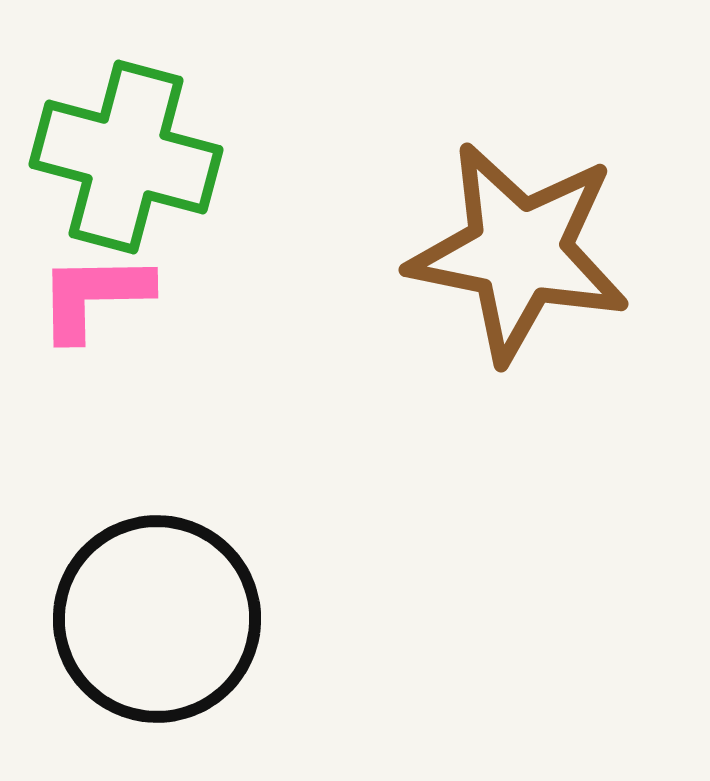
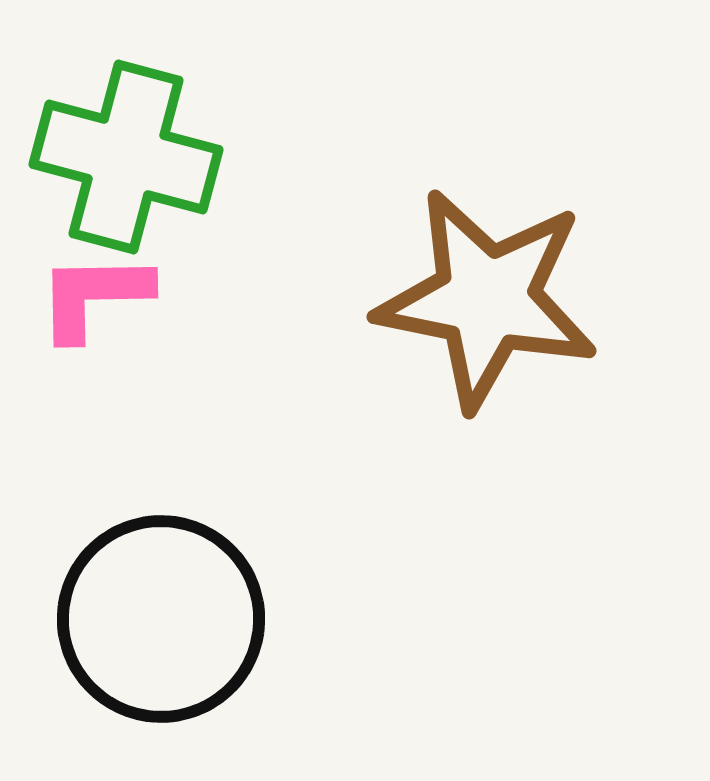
brown star: moved 32 px left, 47 px down
black circle: moved 4 px right
